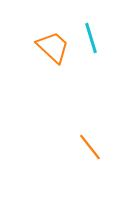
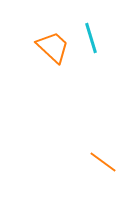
orange line: moved 13 px right, 15 px down; rotated 16 degrees counterclockwise
